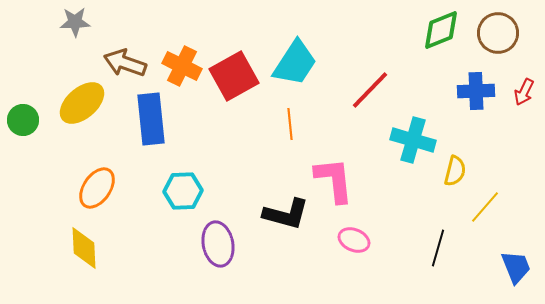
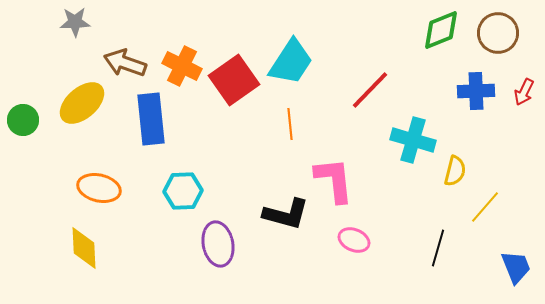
cyan trapezoid: moved 4 px left, 1 px up
red square: moved 4 px down; rotated 6 degrees counterclockwise
orange ellipse: moved 2 px right; rotated 69 degrees clockwise
